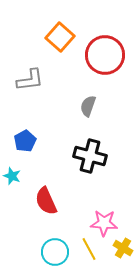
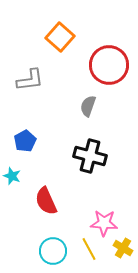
red circle: moved 4 px right, 10 px down
cyan circle: moved 2 px left, 1 px up
